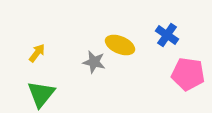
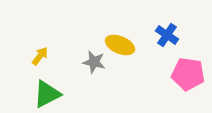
yellow arrow: moved 3 px right, 3 px down
green triangle: moved 6 px right; rotated 24 degrees clockwise
